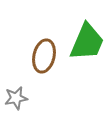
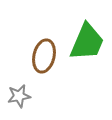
gray star: moved 3 px right, 2 px up
